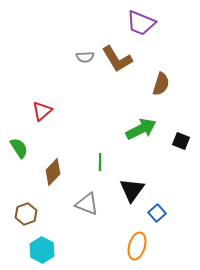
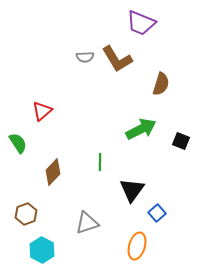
green semicircle: moved 1 px left, 5 px up
gray triangle: moved 19 px down; rotated 40 degrees counterclockwise
